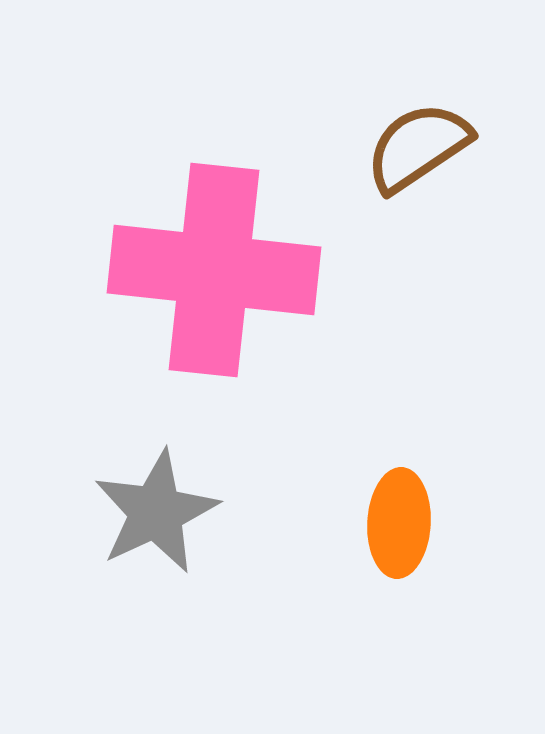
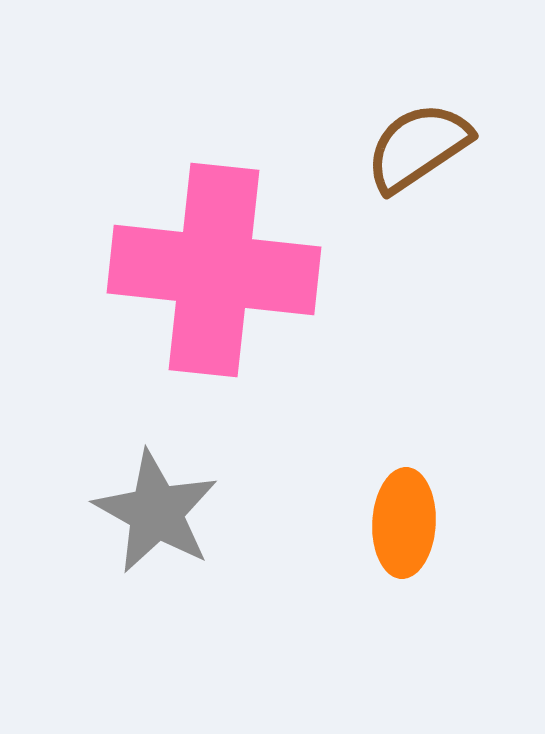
gray star: rotated 18 degrees counterclockwise
orange ellipse: moved 5 px right
